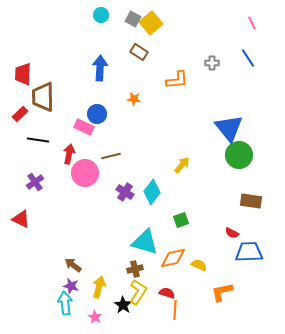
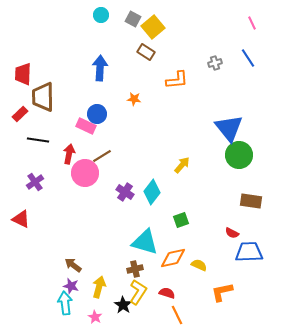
yellow square at (151, 23): moved 2 px right, 4 px down
brown rectangle at (139, 52): moved 7 px right
gray cross at (212, 63): moved 3 px right; rotated 16 degrees counterclockwise
pink rectangle at (84, 127): moved 2 px right, 1 px up
brown line at (111, 156): moved 9 px left; rotated 18 degrees counterclockwise
orange line at (175, 310): moved 2 px right, 5 px down; rotated 30 degrees counterclockwise
